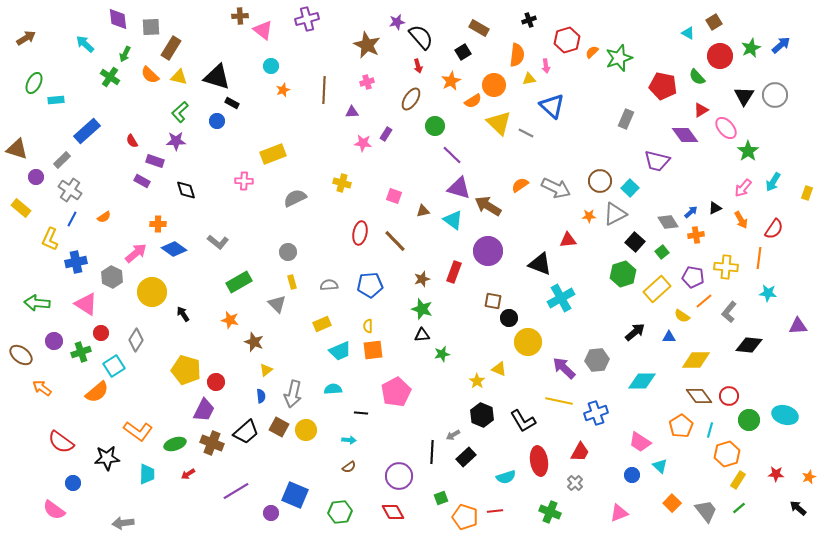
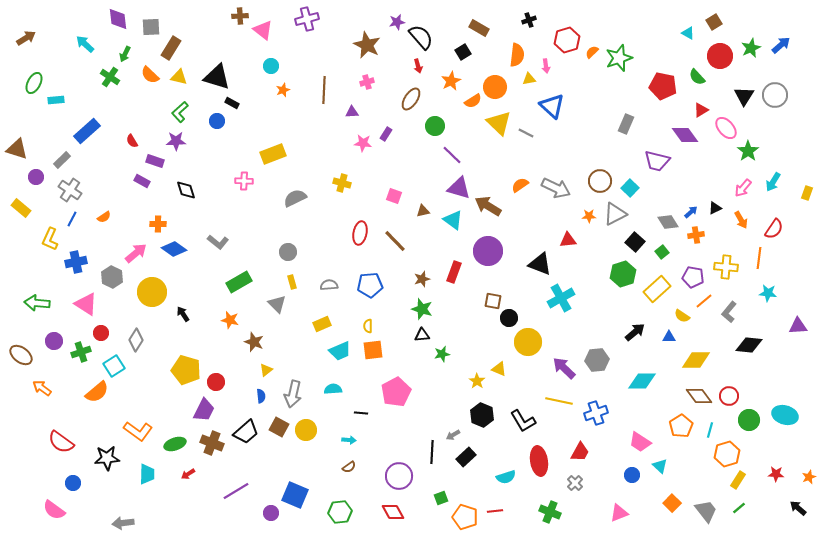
orange circle at (494, 85): moved 1 px right, 2 px down
gray rectangle at (626, 119): moved 5 px down
